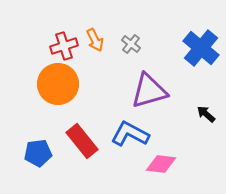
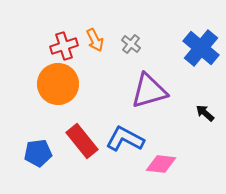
black arrow: moved 1 px left, 1 px up
blue L-shape: moved 5 px left, 5 px down
